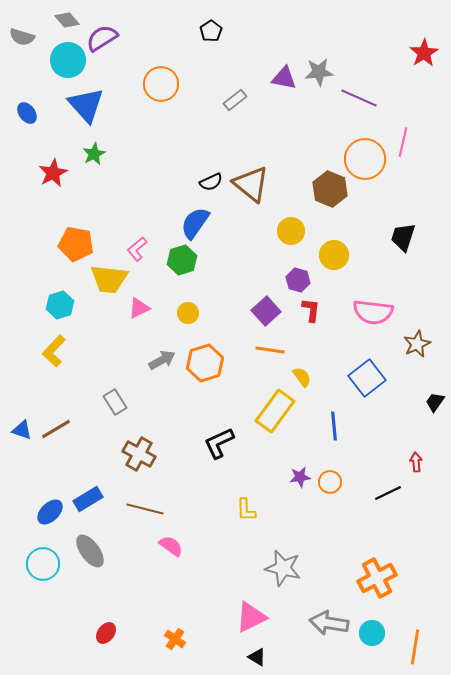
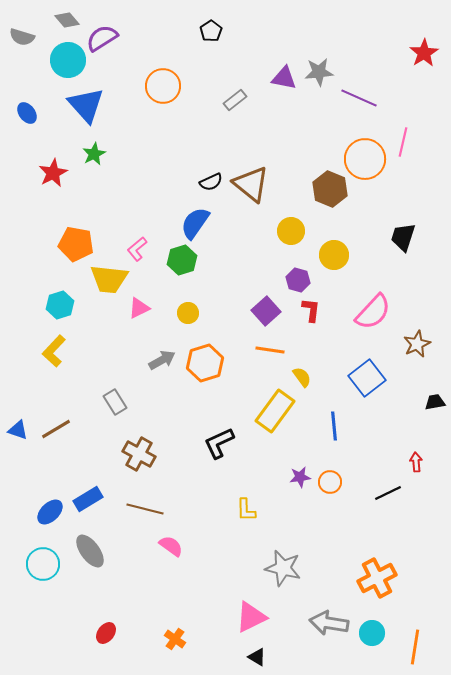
orange circle at (161, 84): moved 2 px right, 2 px down
pink semicircle at (373, 312): rotated 54 degrees counterclockwise
black trapezoid at (435, 402): rotated 45 degrees clockwise
blue triangle at (22, 430): moved 4 px left
